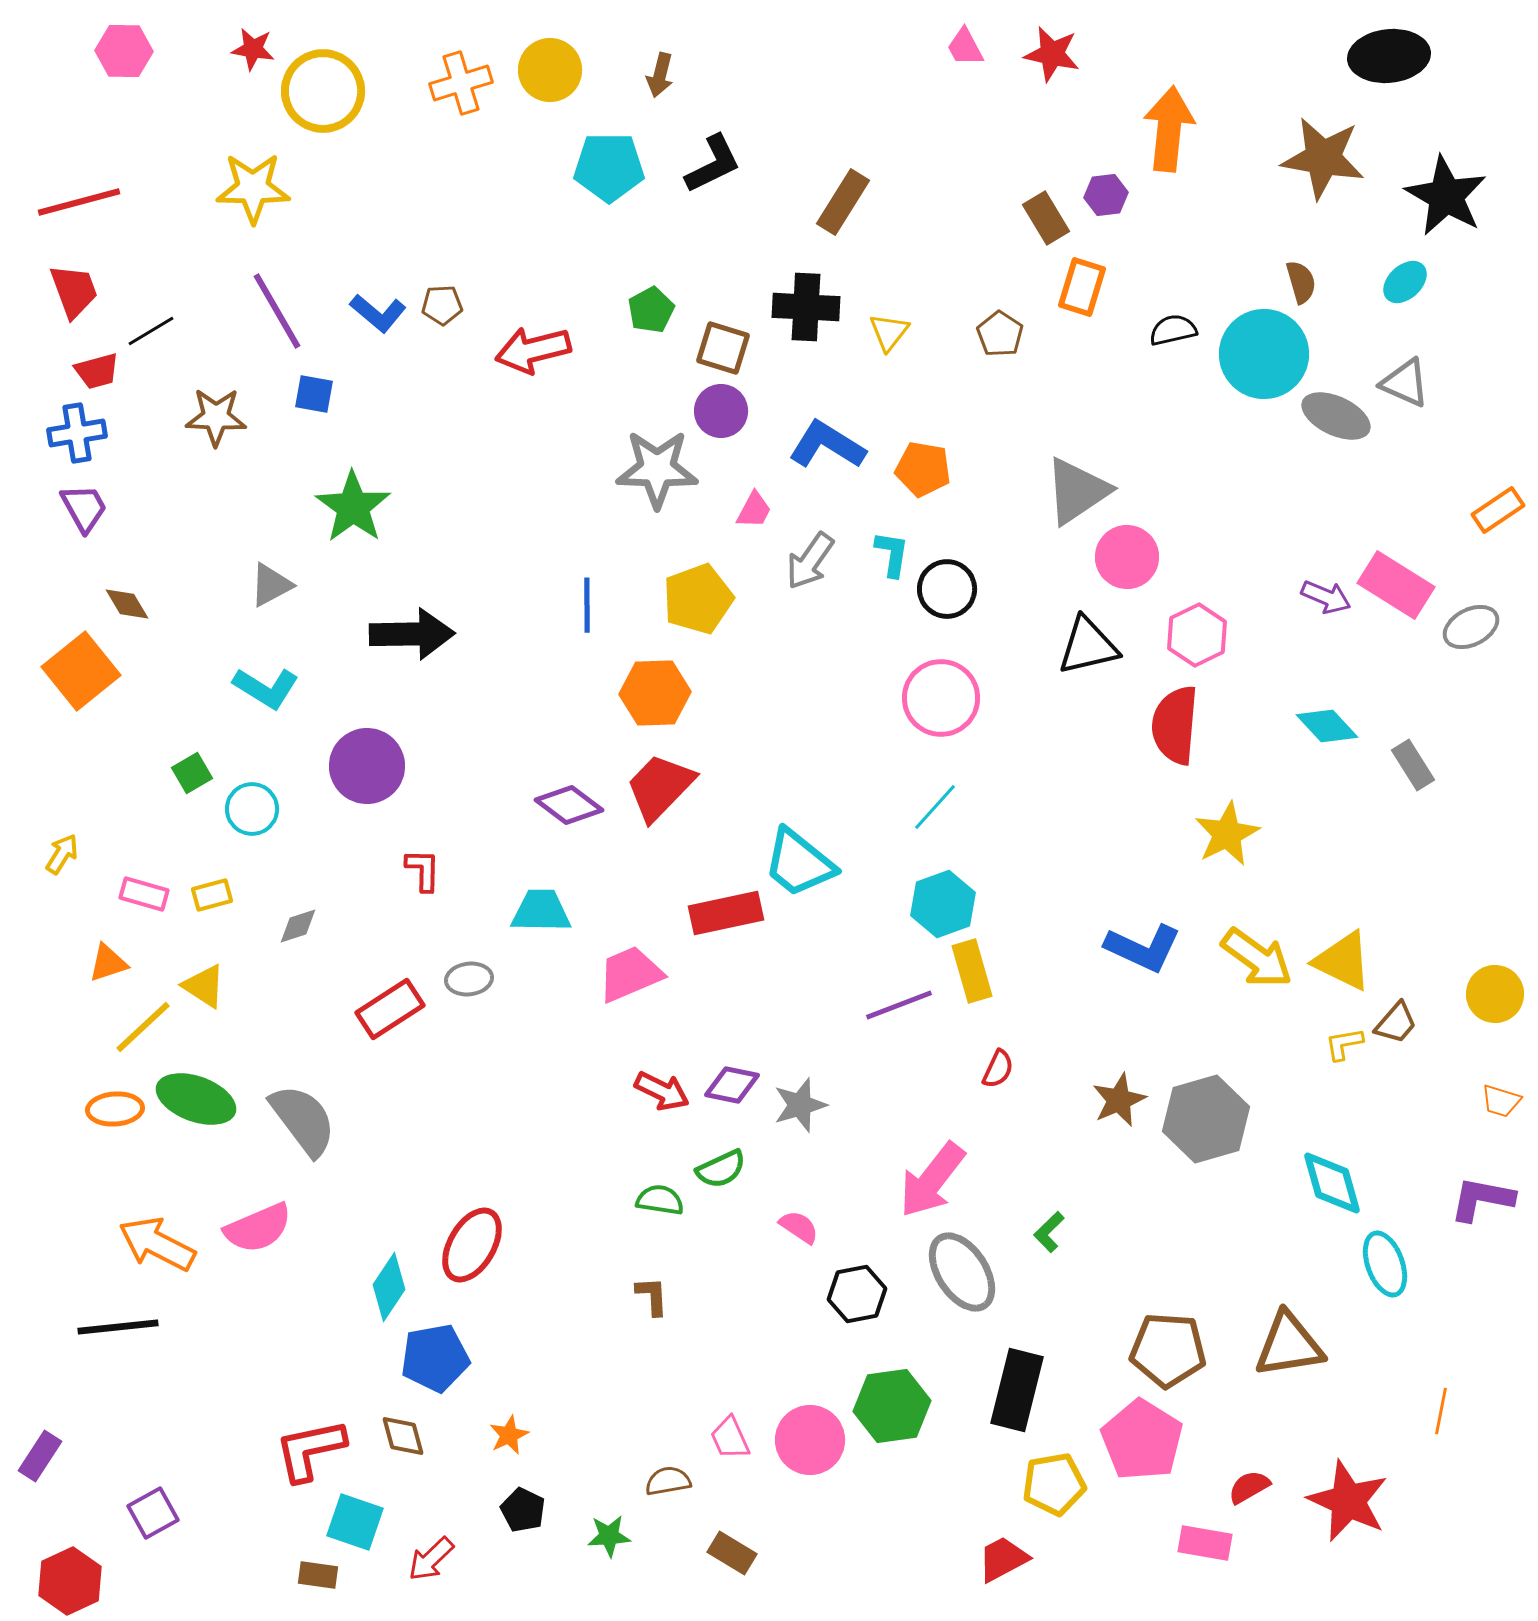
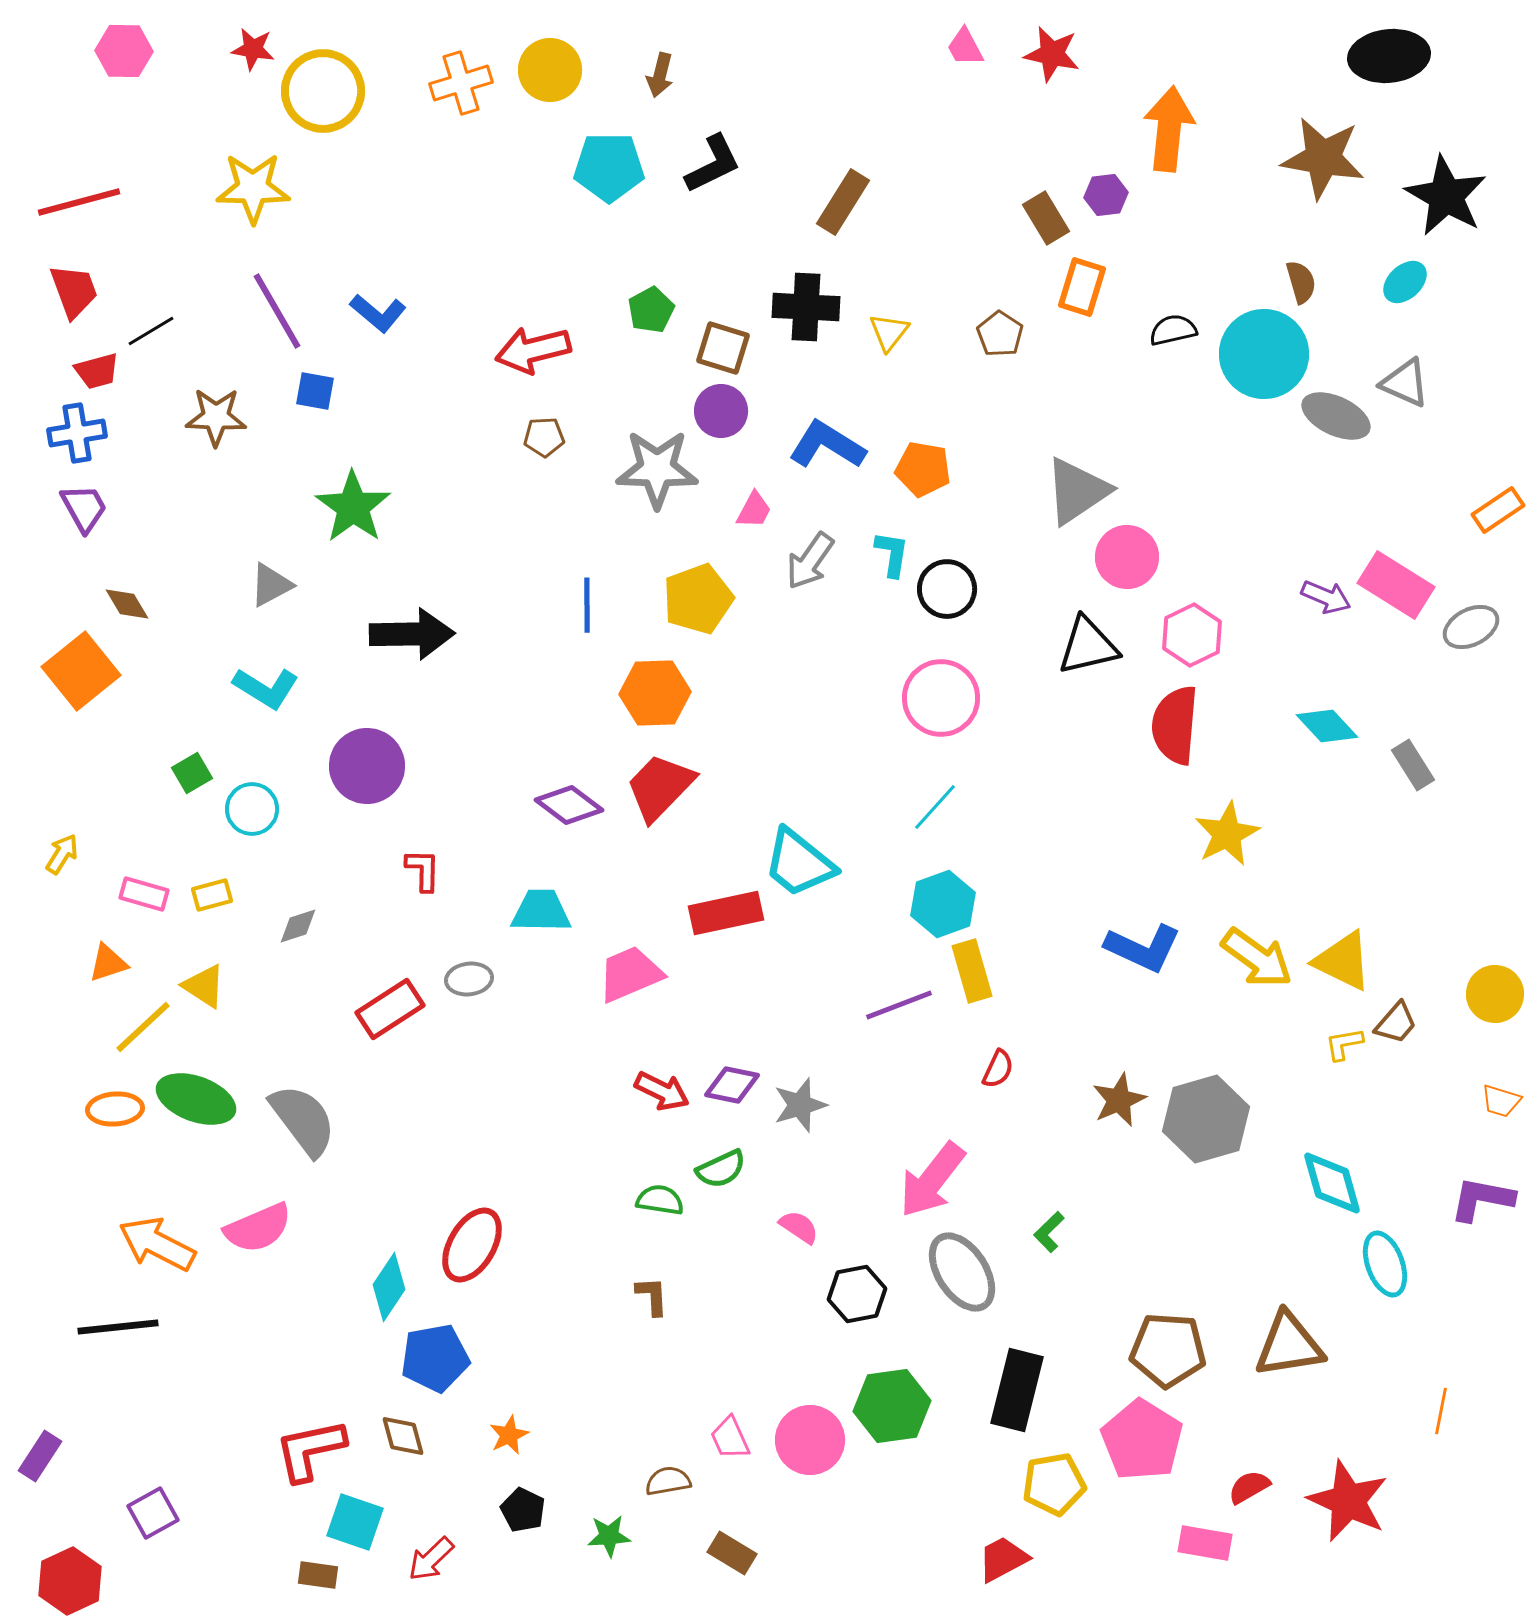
brown pentagon at (442, 305): moved 102 px right, 132 px down
blue square at (314, 394): moved 1 px right, 3 px up
pink hexagon at (1197, 635): moved 5 px left
